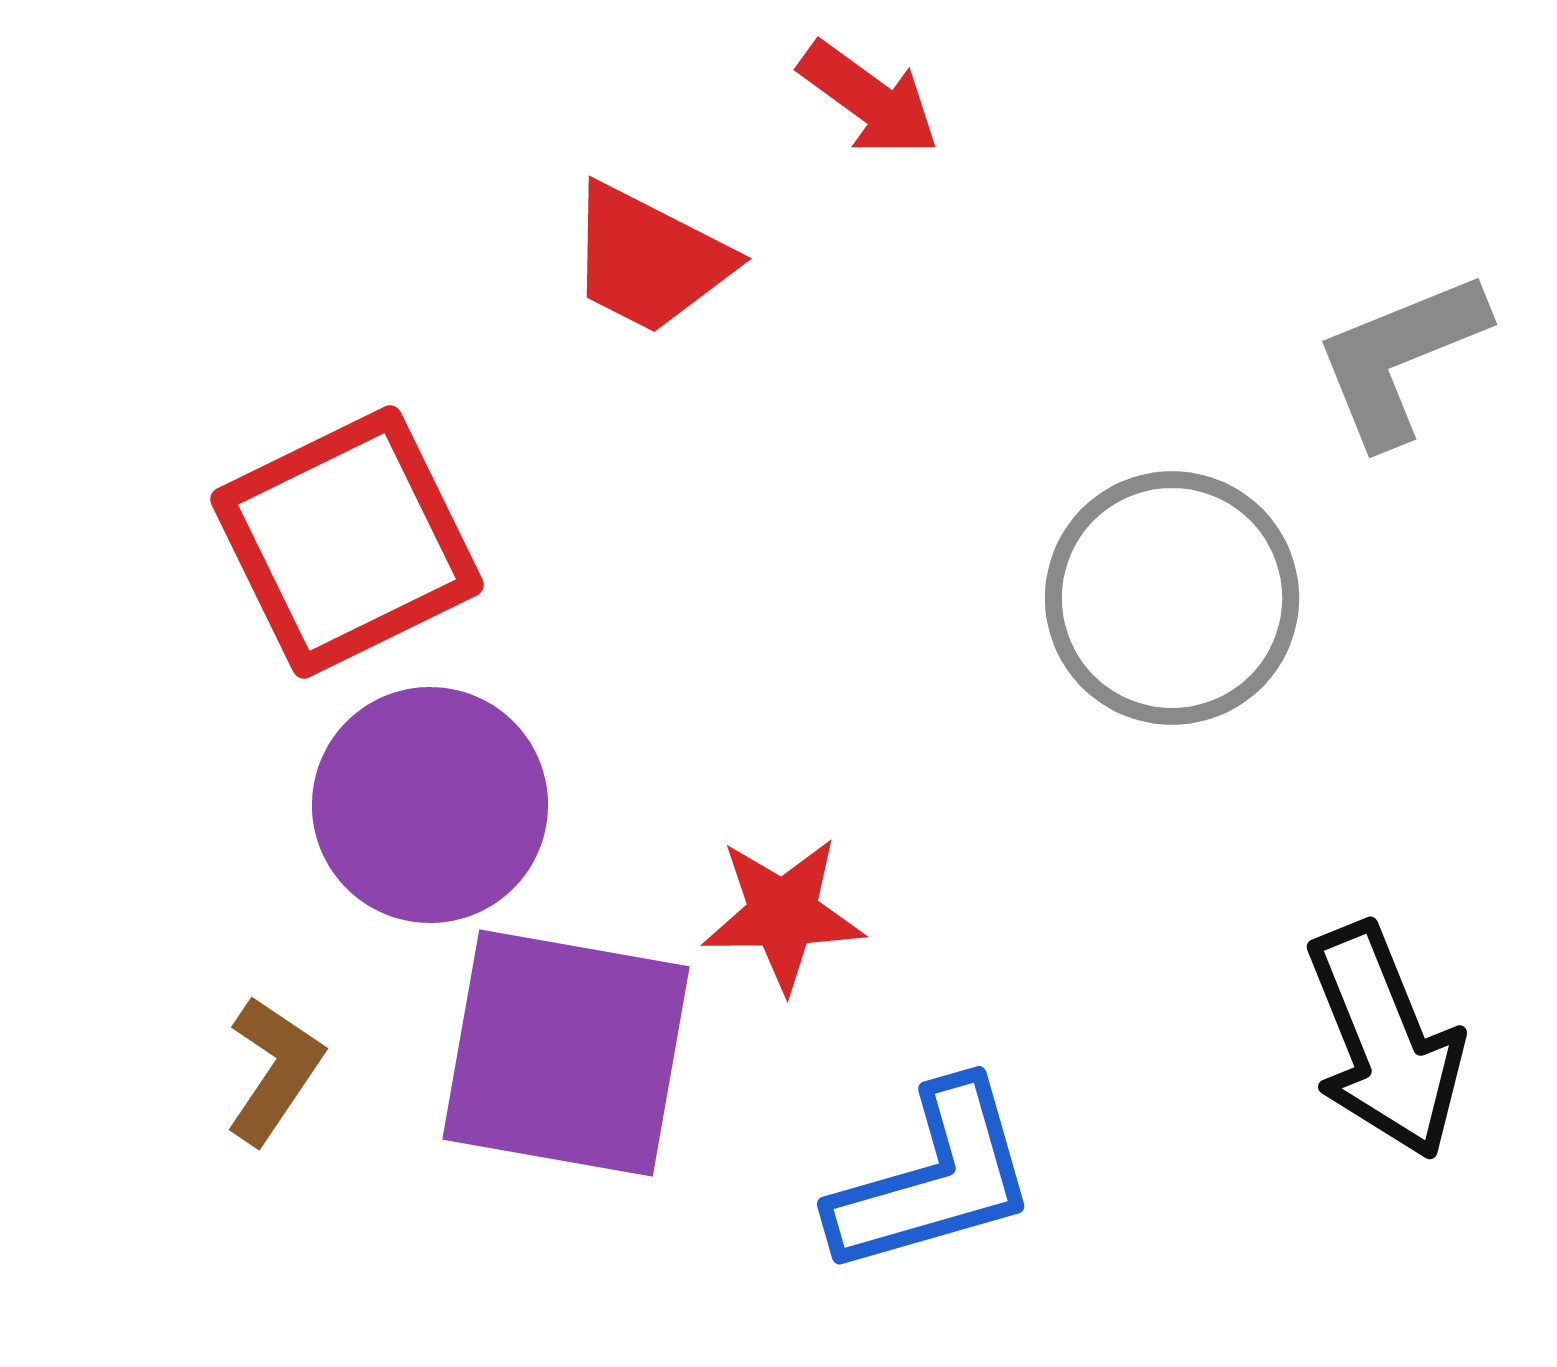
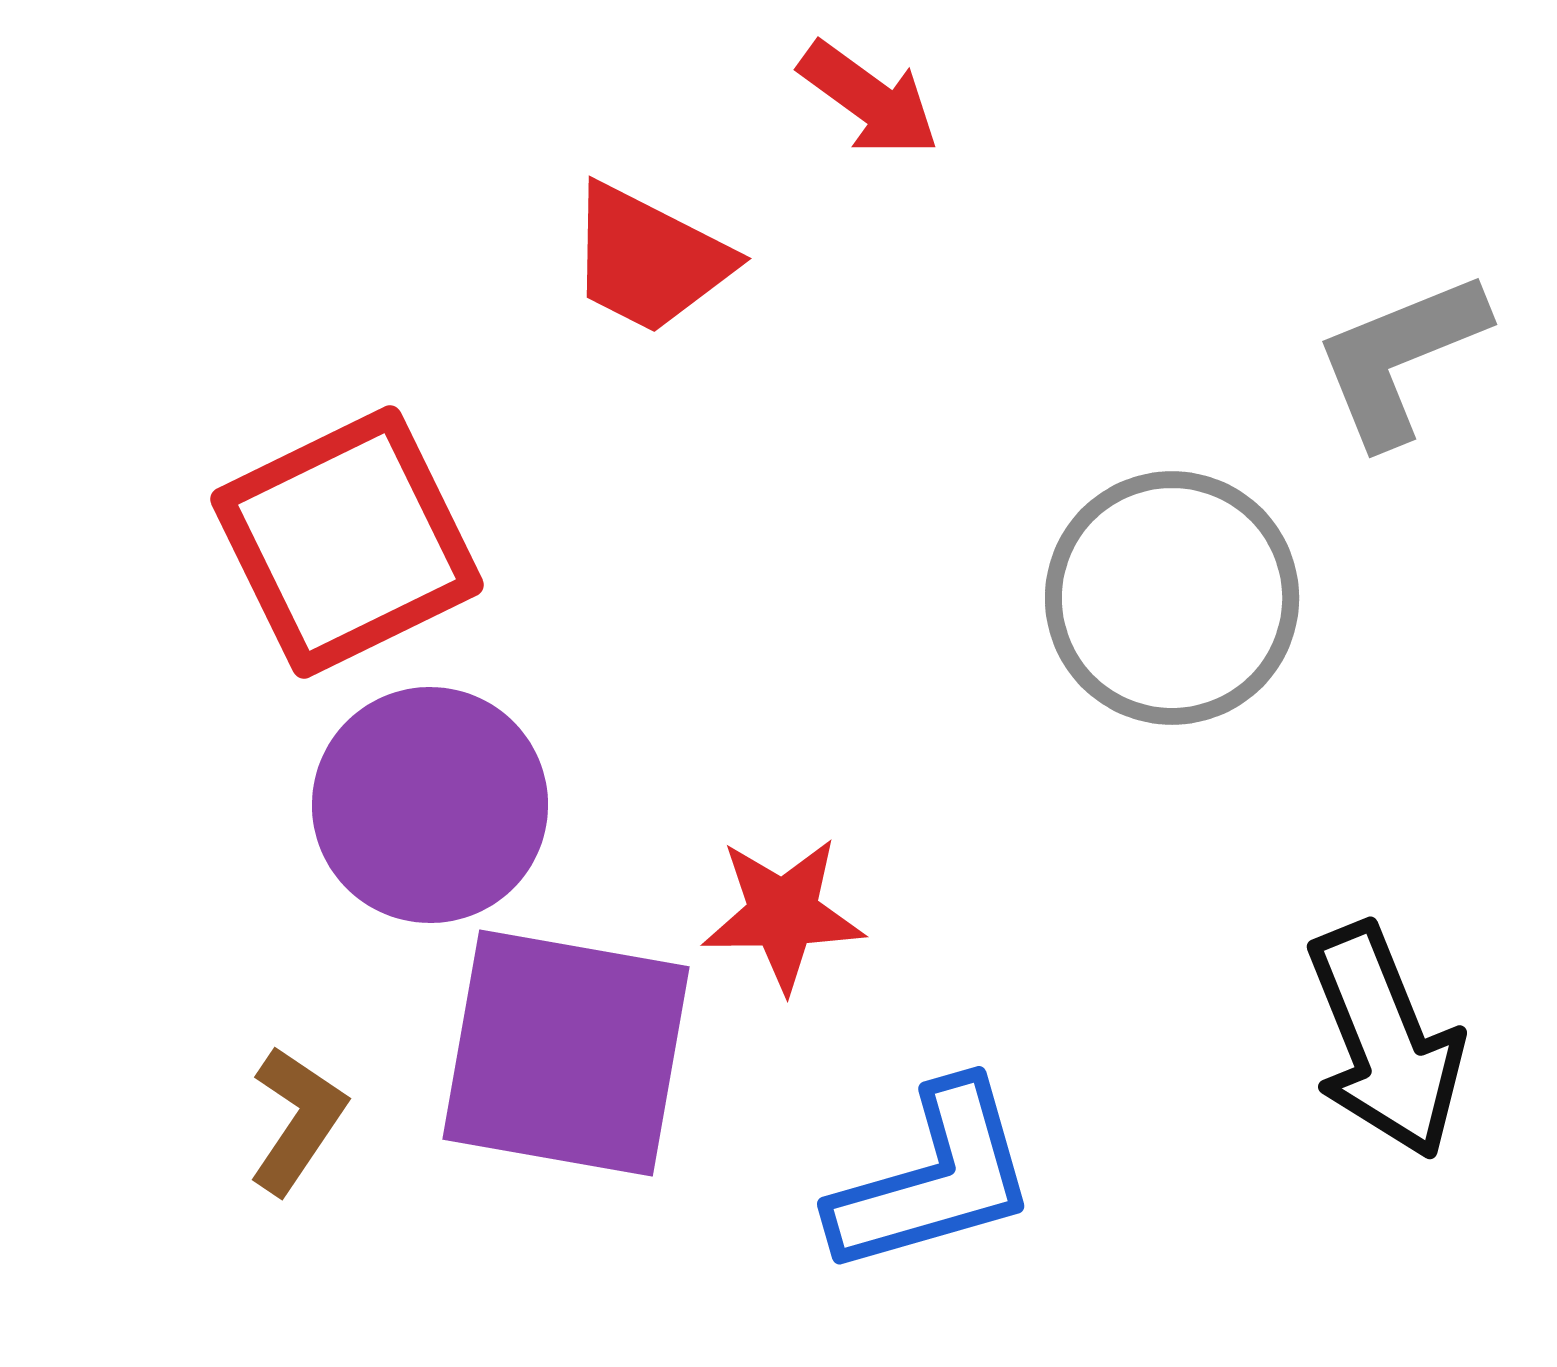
brown L-shape: moved 23 px right, 50 px down
